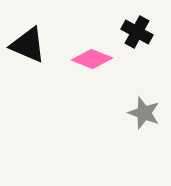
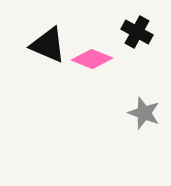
black triangle: moved 20 px right
